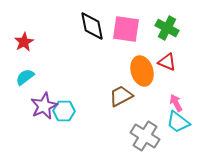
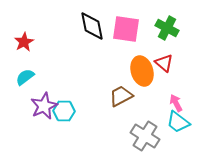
red triangle: moved 3 px left, 1 px down; rotated 18 degrees clockwise
